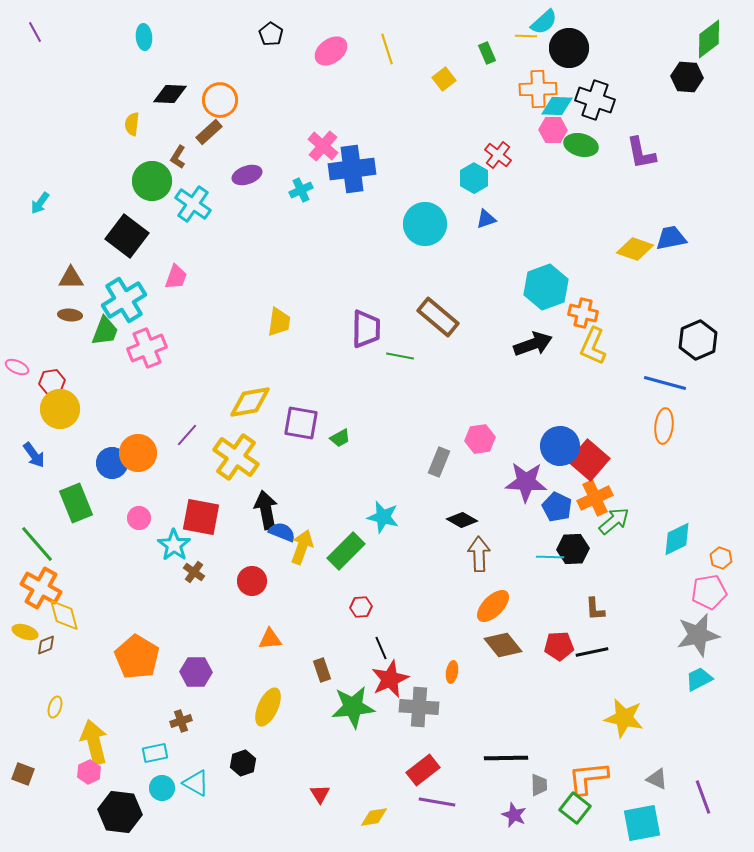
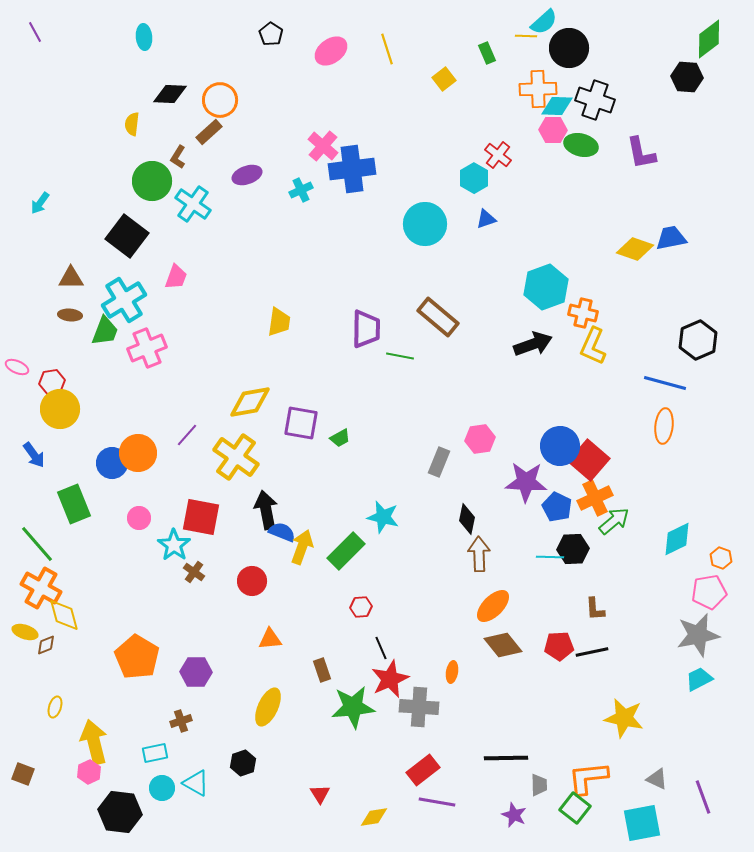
green rectangle at (76, 503): moved 2 px left, 1 px down
black diamond at (462, 520): moved 5 px right, 1 px up; rotated 72 degrees clockwise
